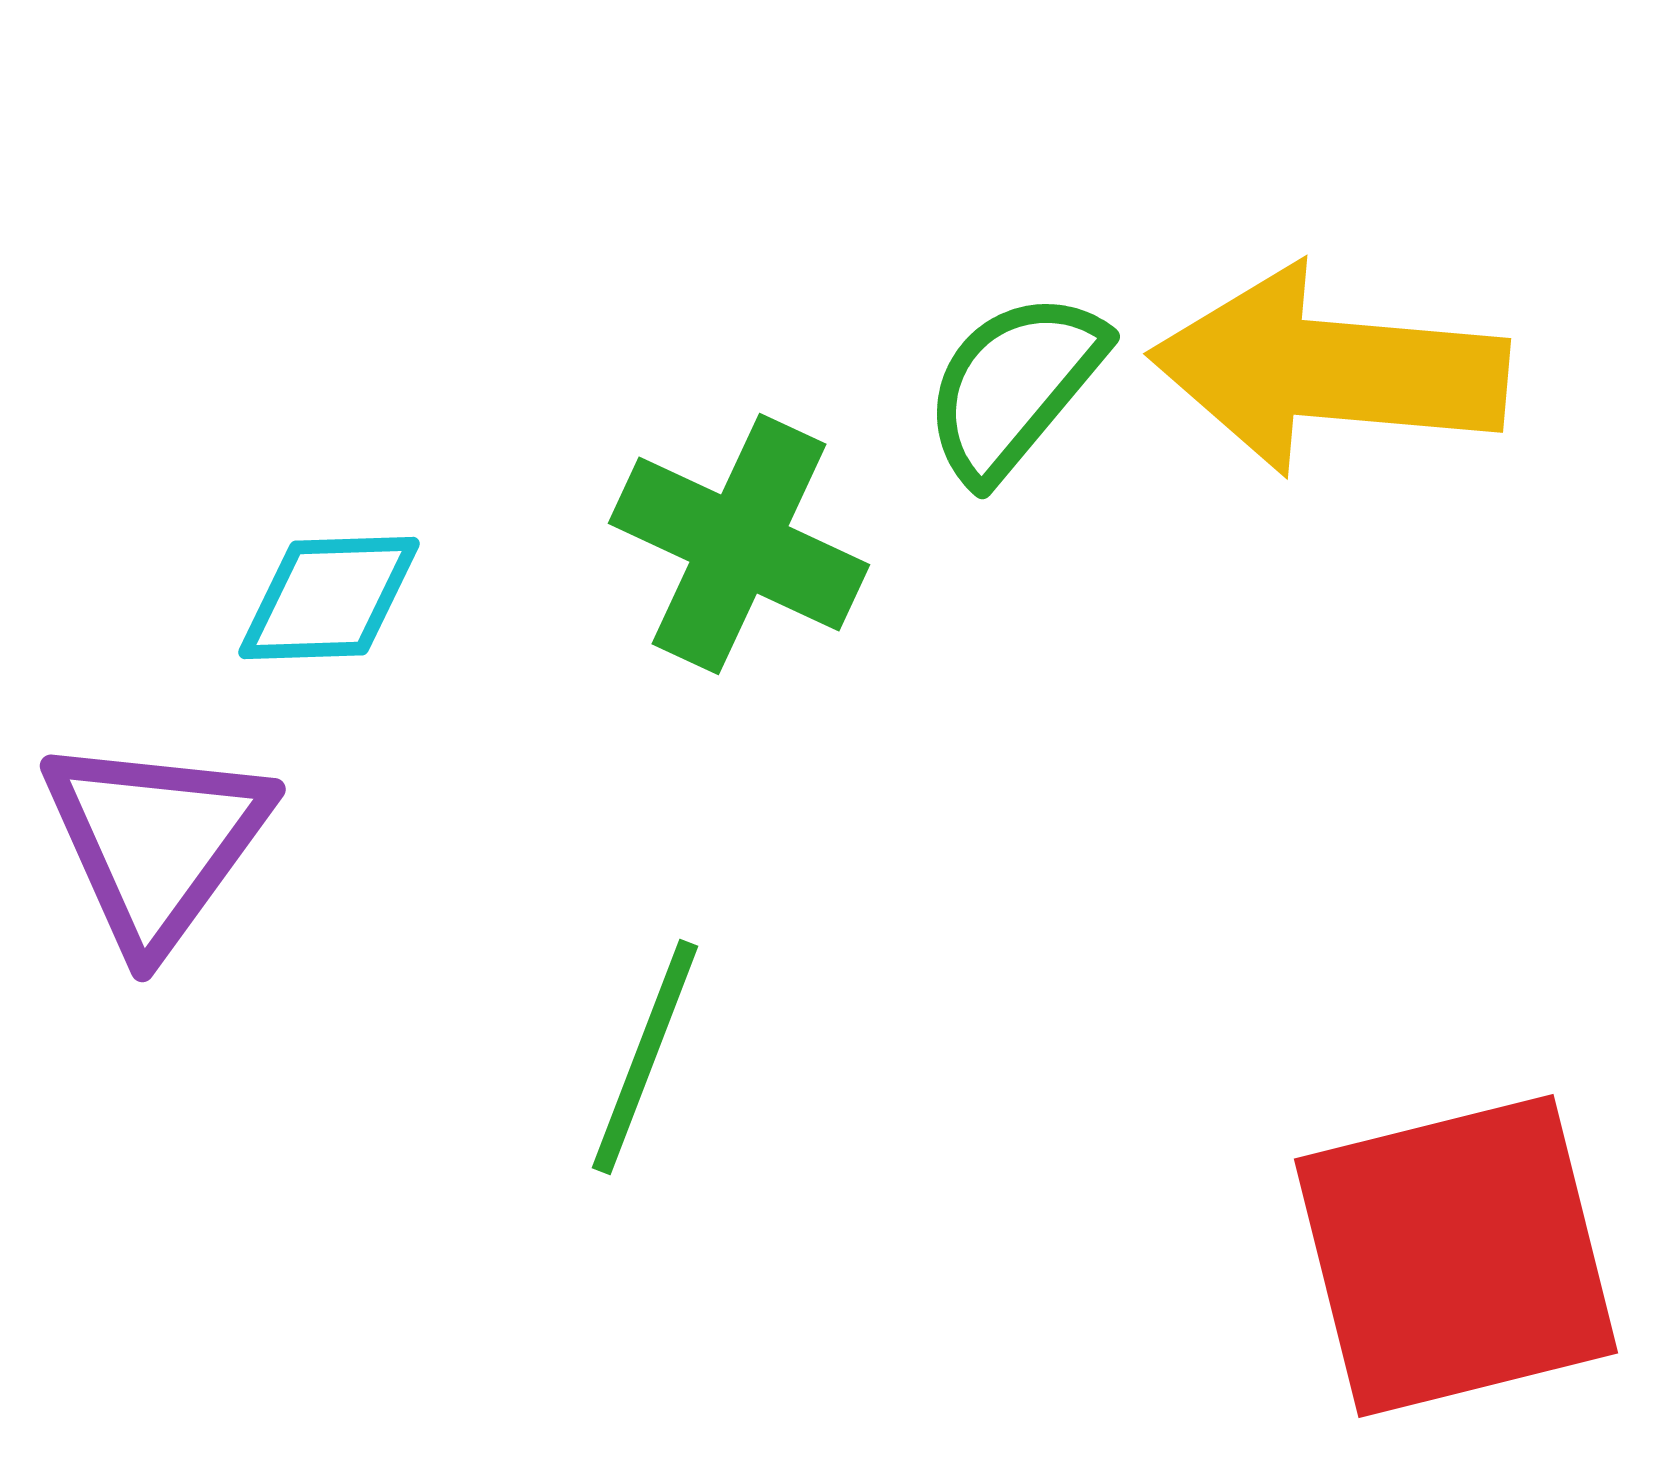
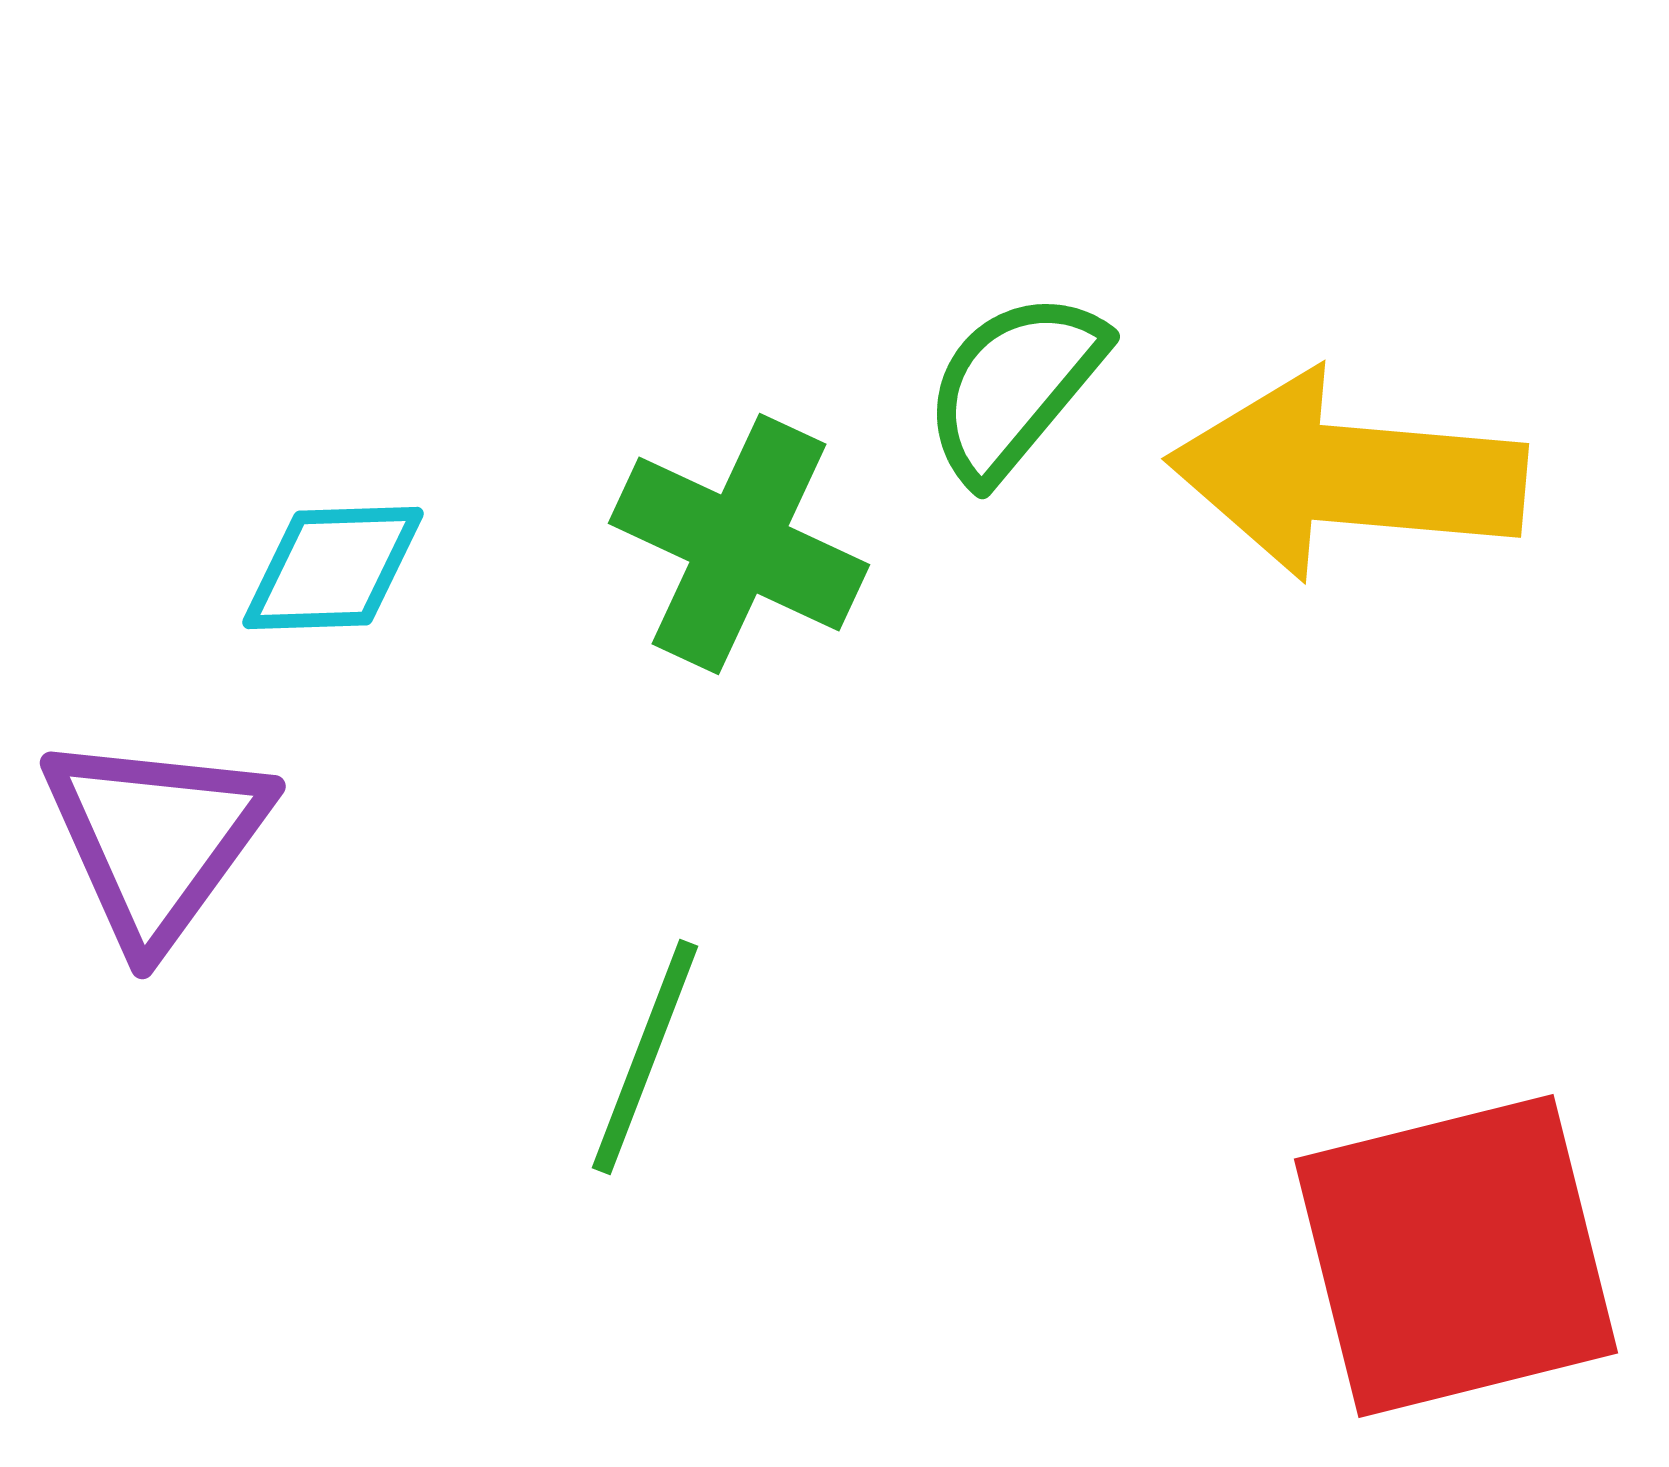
yellow arrow: moved 18 px right, 105 px down
cyan diamond: moved 4 px right, 30 px up
purple triangle: moved 3 px up
